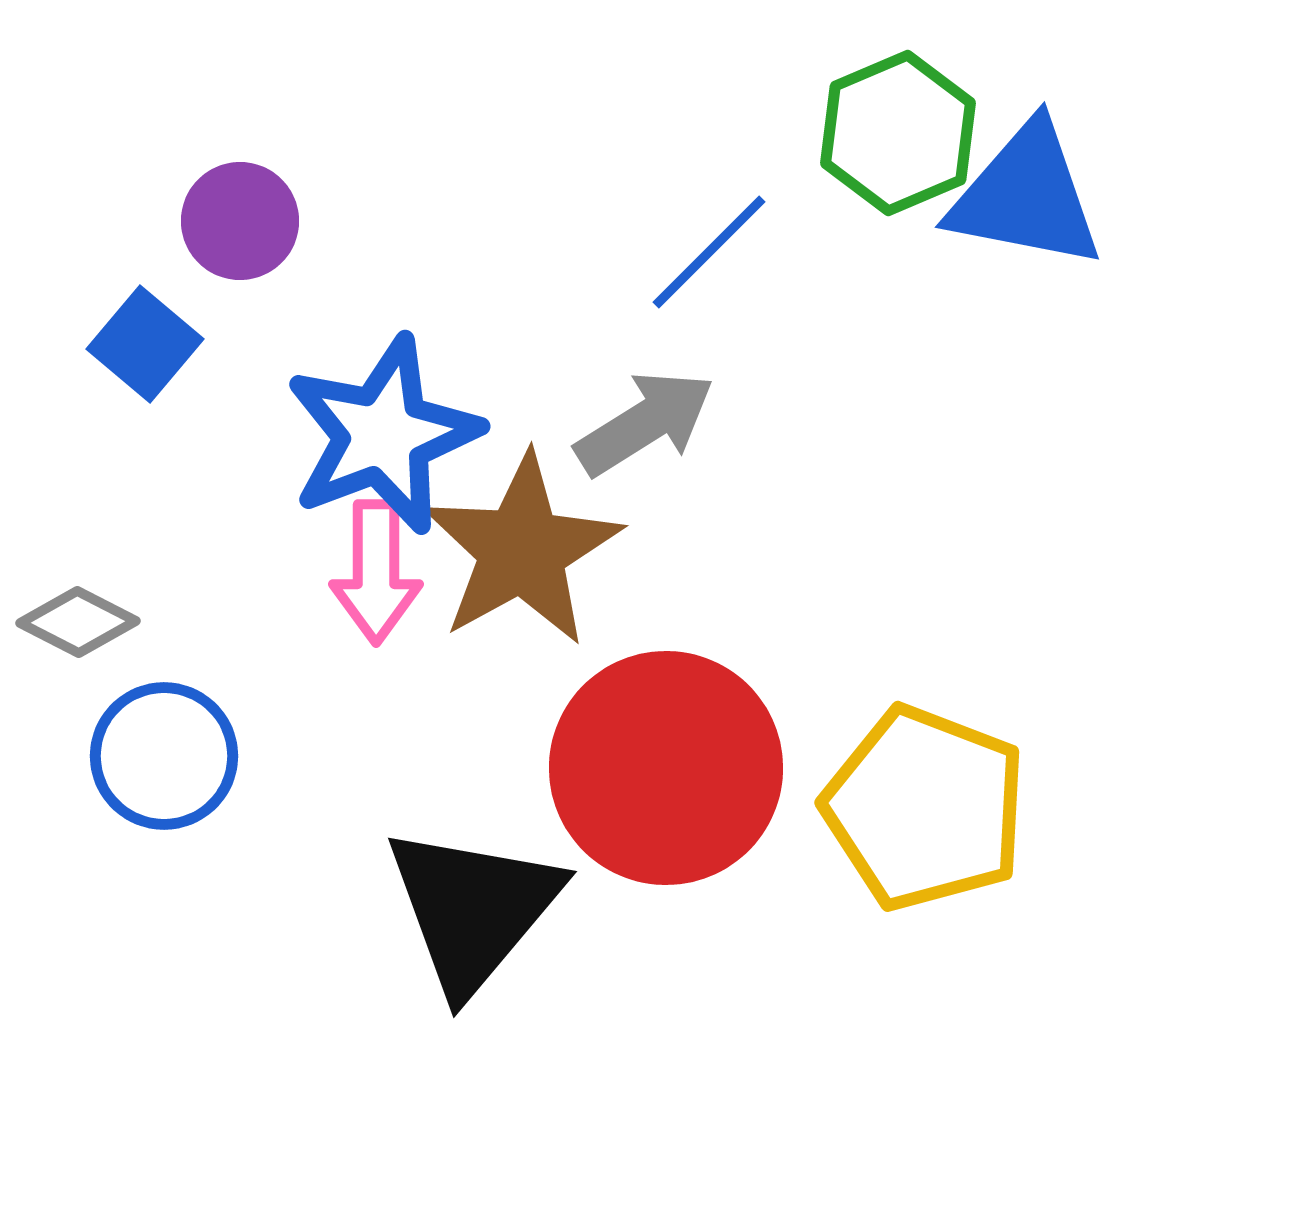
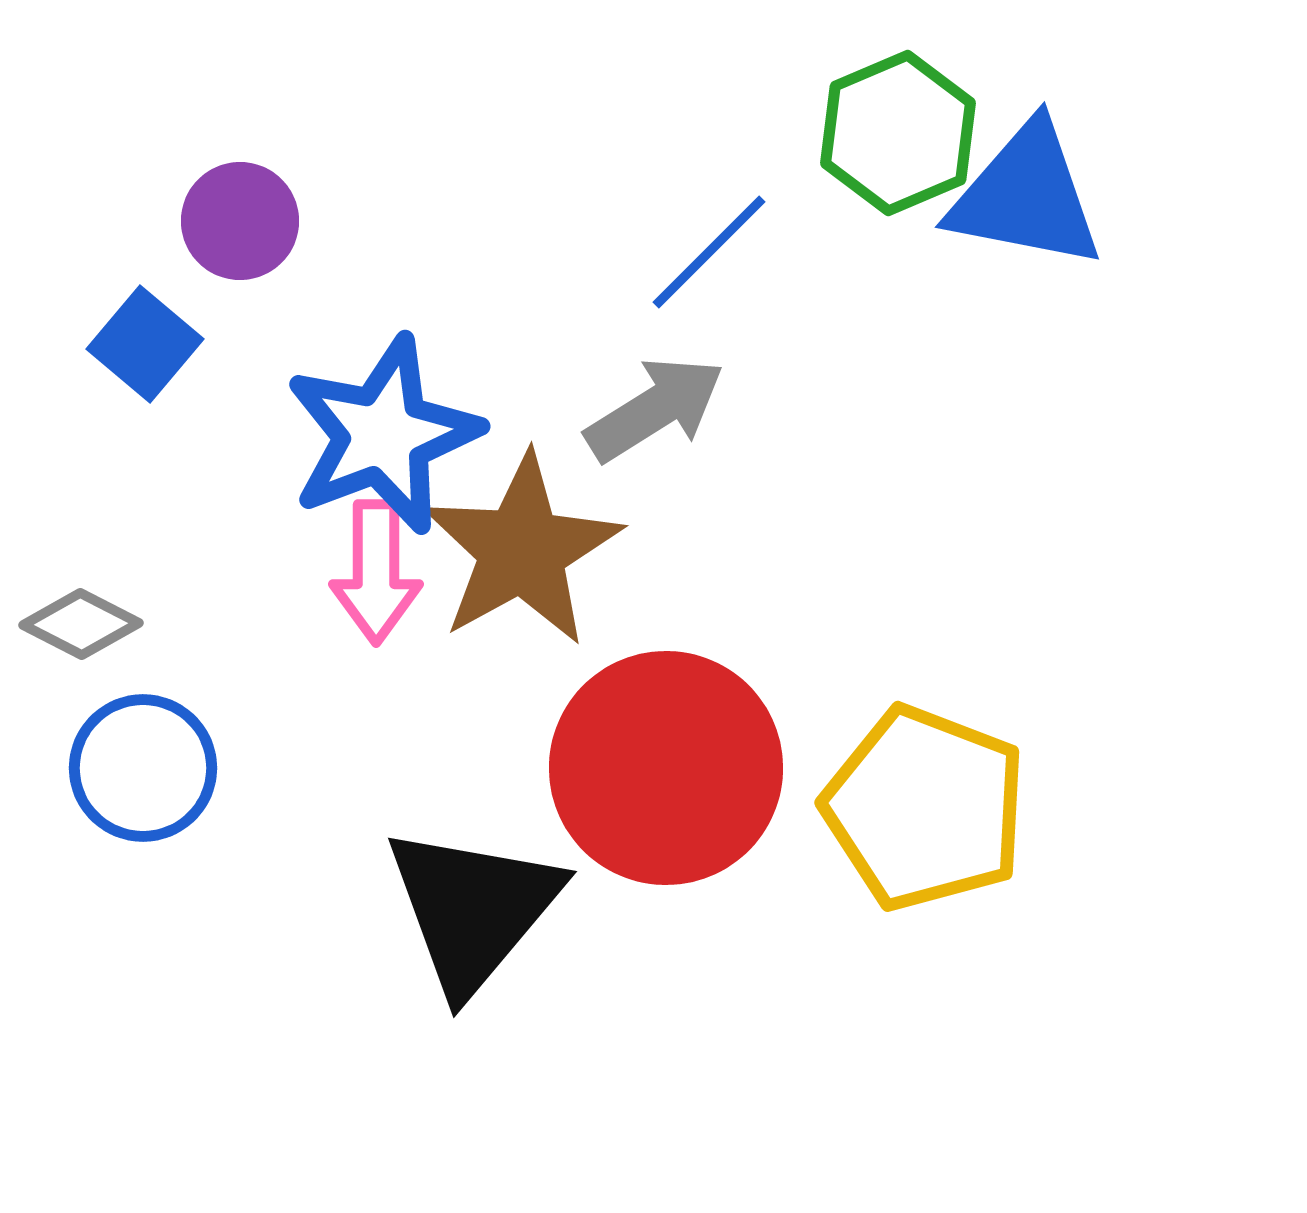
gray arrow: moved 10 px right, 14 px up
gray diamond: moved 3 px right, 2 px down
blue circle: moved 21 px left, 12 px down
